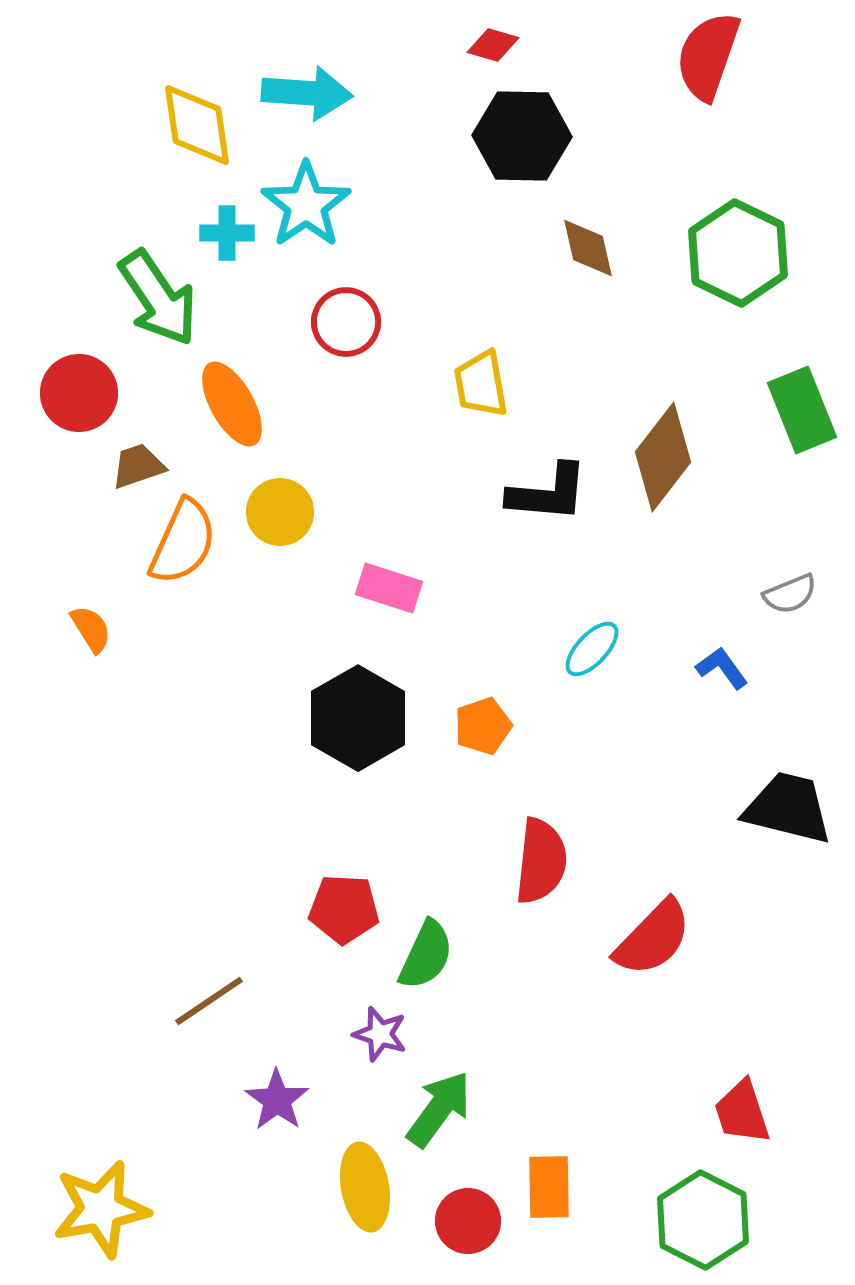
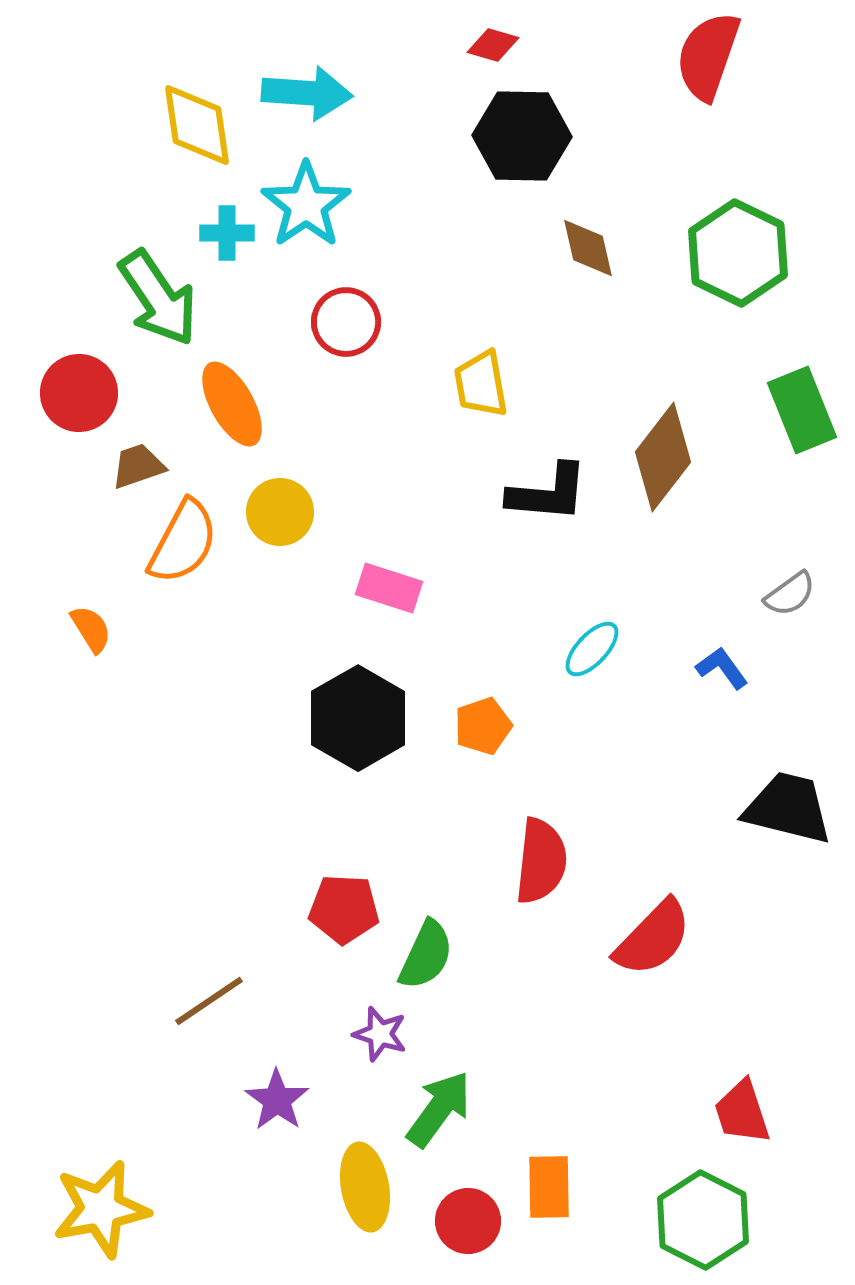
orange semicircle at (183, 542): rotated 4 degrees clockwise
gray semicircle at (790, 594): rotated 14 degrees counterclockwise
